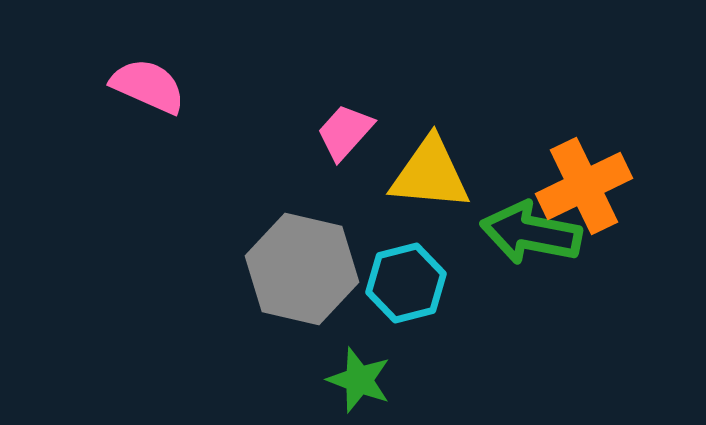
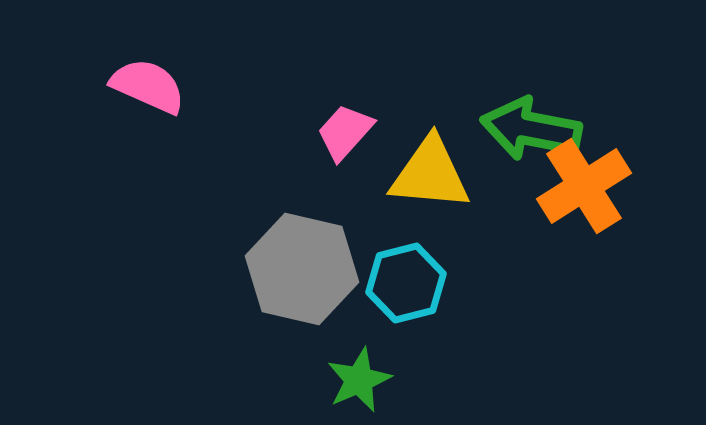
orange cross: rotated 6 degrees counterclockwise
green arrow: moved 104 px up
green star: rotated 28 degrees clockwise
